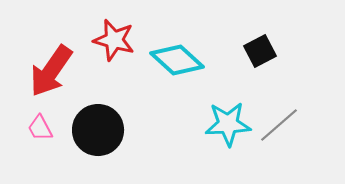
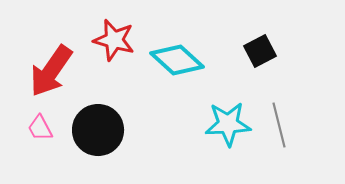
gray line: rotated 63 degrees counterclockwise
